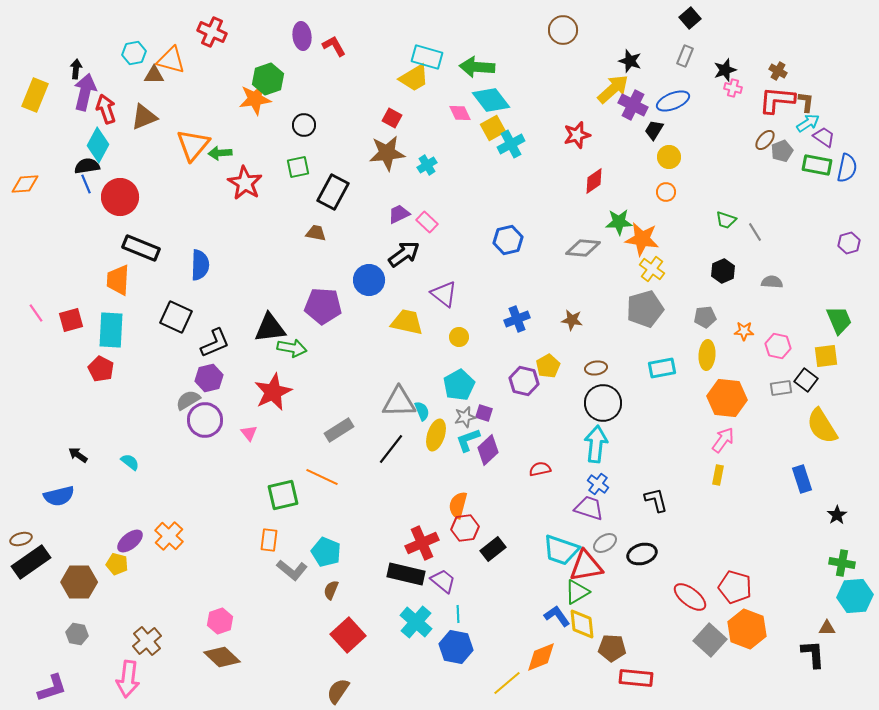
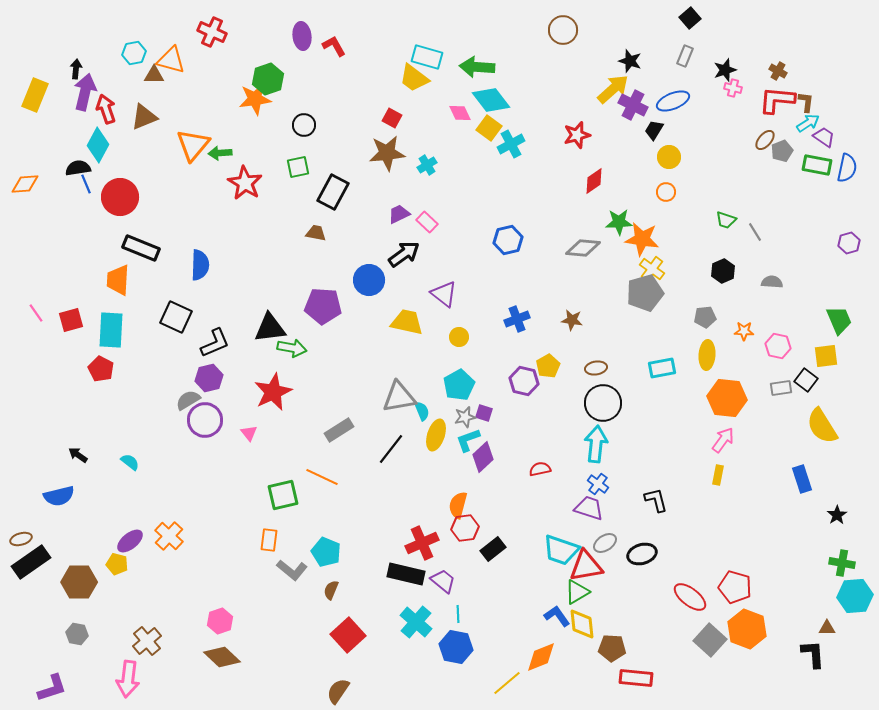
yellow trapezoid at (414, 78): rotated 68 degrees clockwise
yellow square at (493, 128): moved 4 px left; rotated 25 degrees counterclockwise
black semicircle at (87, 166): moved 9 px left, 2 px down
gray pentagon at (645, 309): moved 16 px up
gray triangle at (399, 402): moved 5 px up; rotated 9 degrees counterclockwise
purple diamond at (488, 450): moved 5 px left, 7 px down
